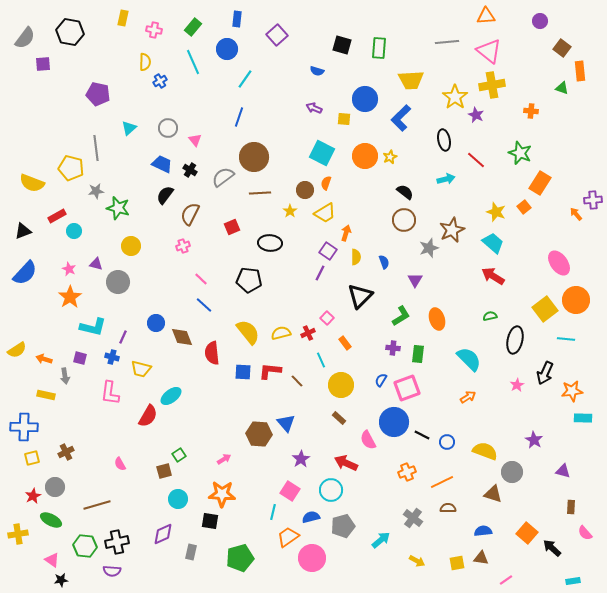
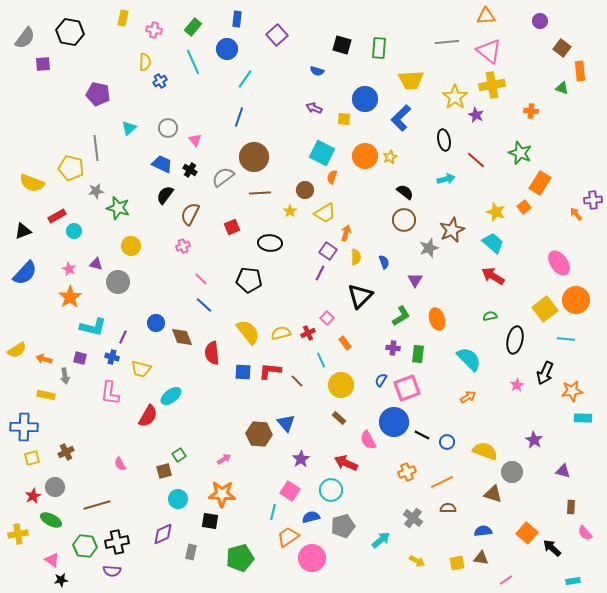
orange semicircle at (326, 183): moved 6 px right, 6 px up
